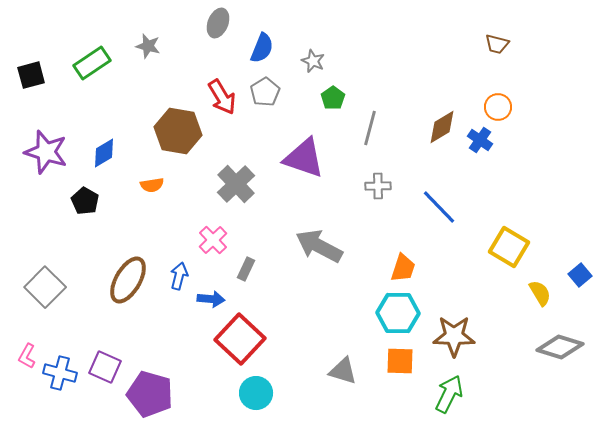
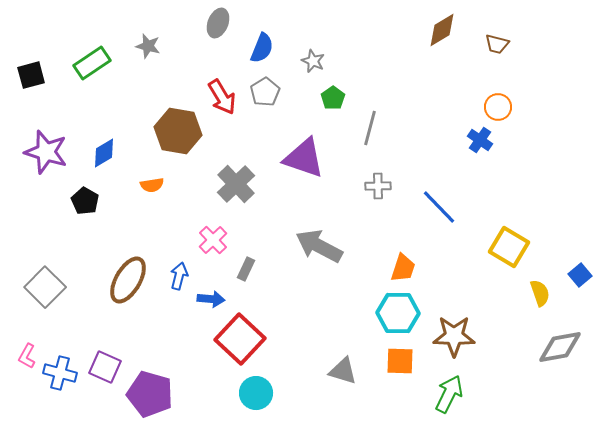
brown diamond at (442, 127): moved 97 px up
yellow semicircle at (540, 293): rotated 12 degrees clockwise
gray diamond at (560, 347): rotated 27 degrees counterclockwise
